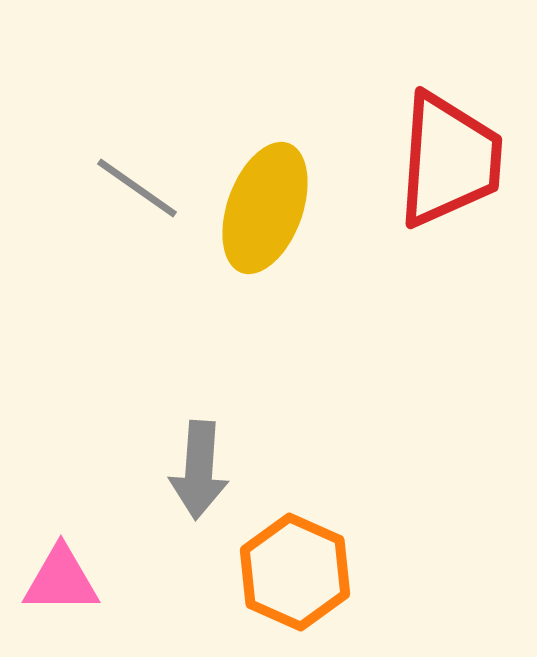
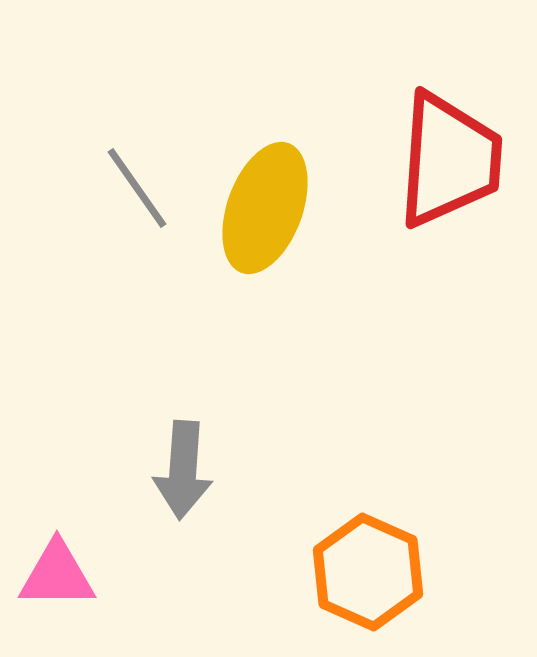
gray line: rotated 20 degrees clockwise
gray arrow: moved 16 px left
orange hexagon: moved 73 px right
pink triangle: moved 4 px left, 5 px up
